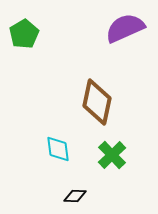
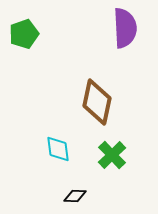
purple semicircle: rotated 111 degrees clockwise
green pentagon: rotated 12 degrees clockwise
